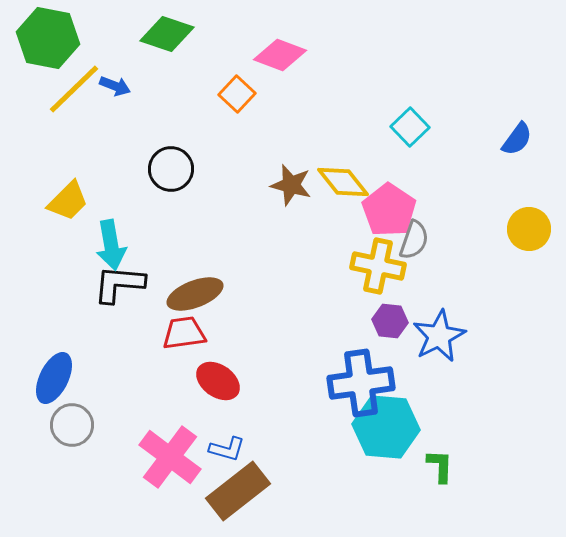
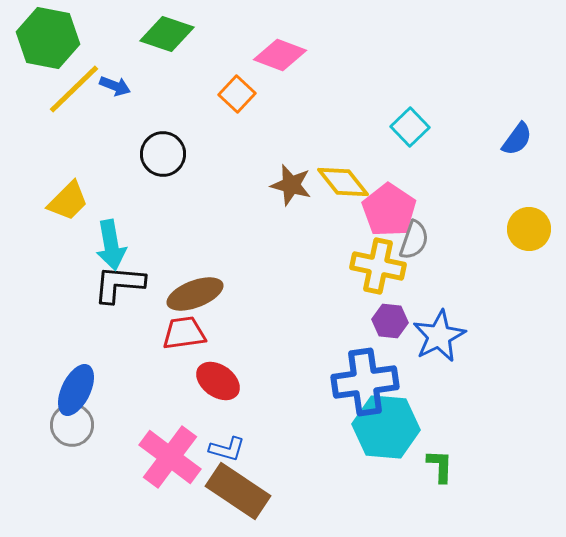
black circle: moved 8 px left, 15 px up
blue ellipse: moved 22 px right, 12 px down
blue cross: moved 4 px right, 1 px up
brown rectangle: rotated 72 degrees clockwise
